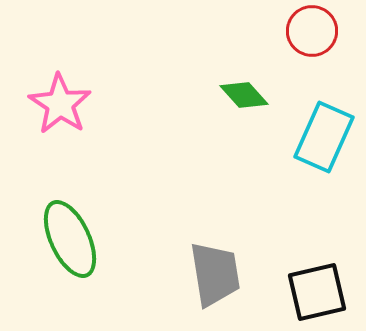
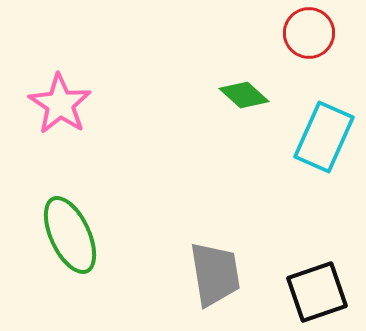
red circle: moved 3 px left, 2 px down
green diamond: rotated 6 degrees counterclockwise
green ellipse: moved 4 px up
black square: rotated 6 degrees counterclockwise
